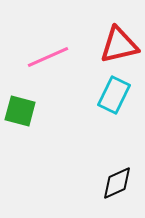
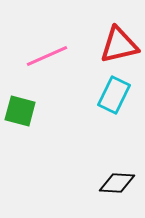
pink line: moved 1 px left, 1 px up
black diamond: rotated 27 degrees clockwise
